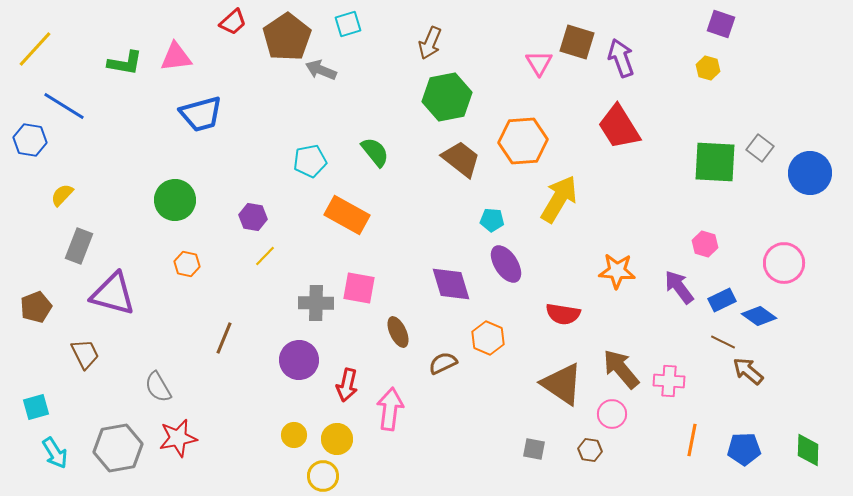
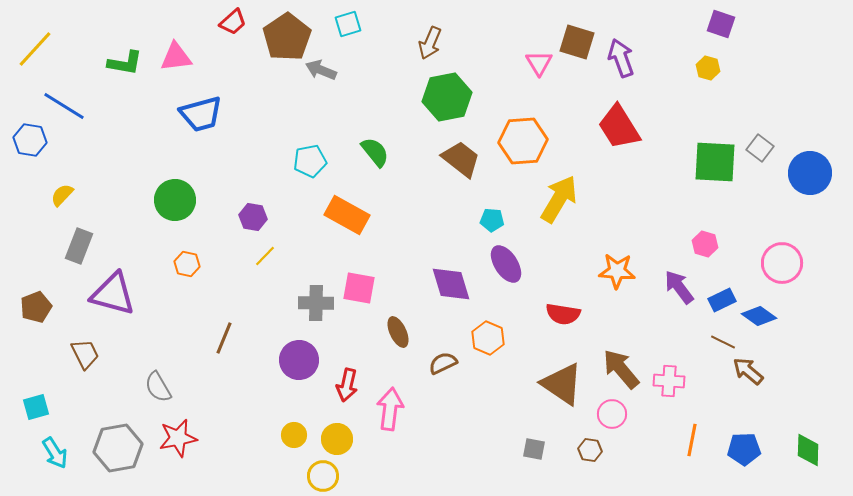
pink circle at (784, 263): moved 2 px left
